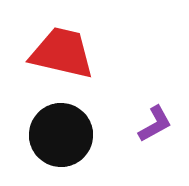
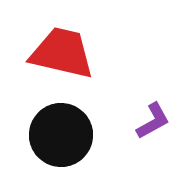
purple L-shape: moved 2 px left, 3 px up
